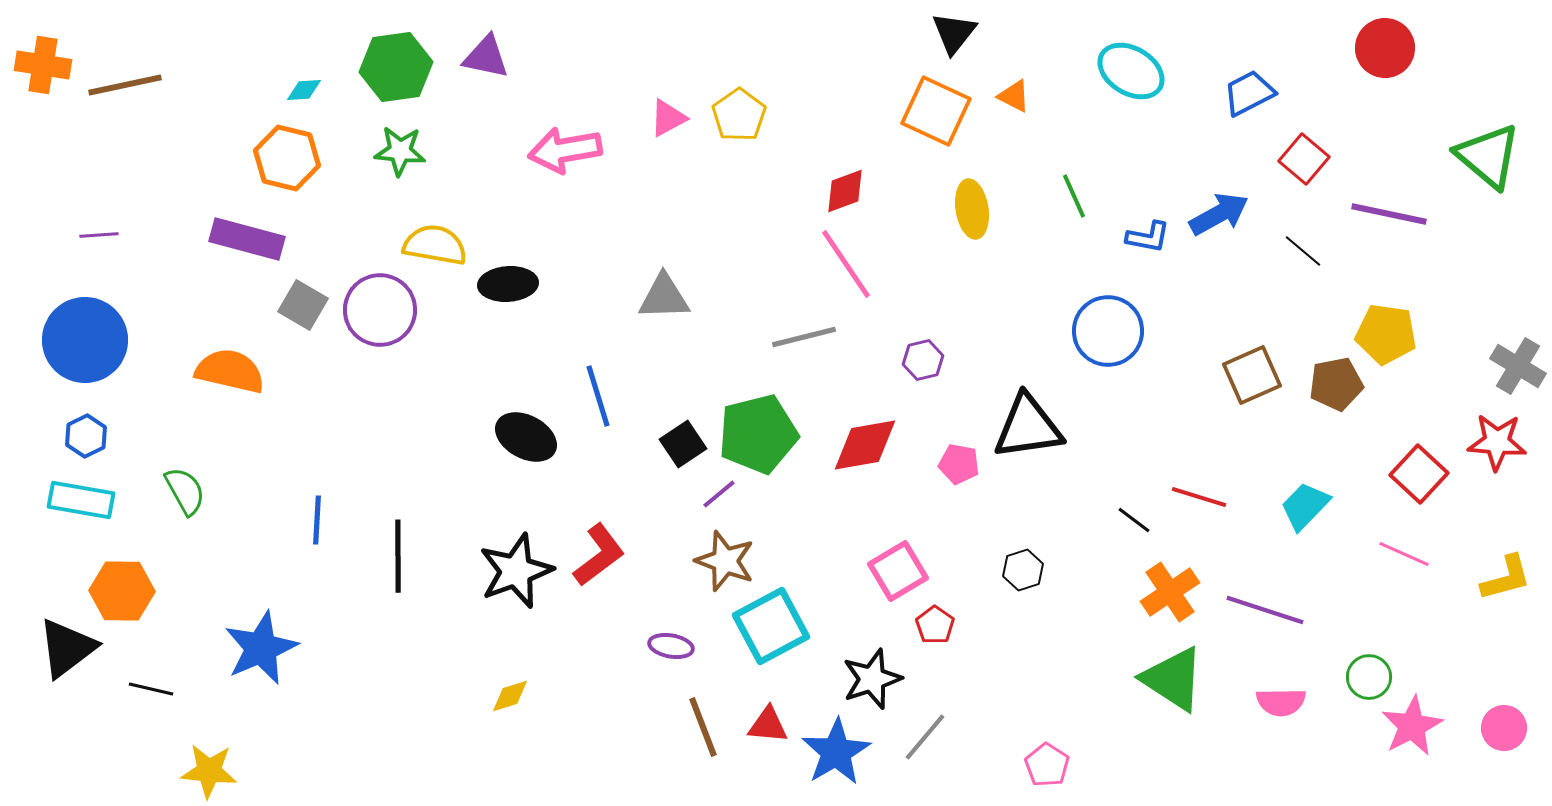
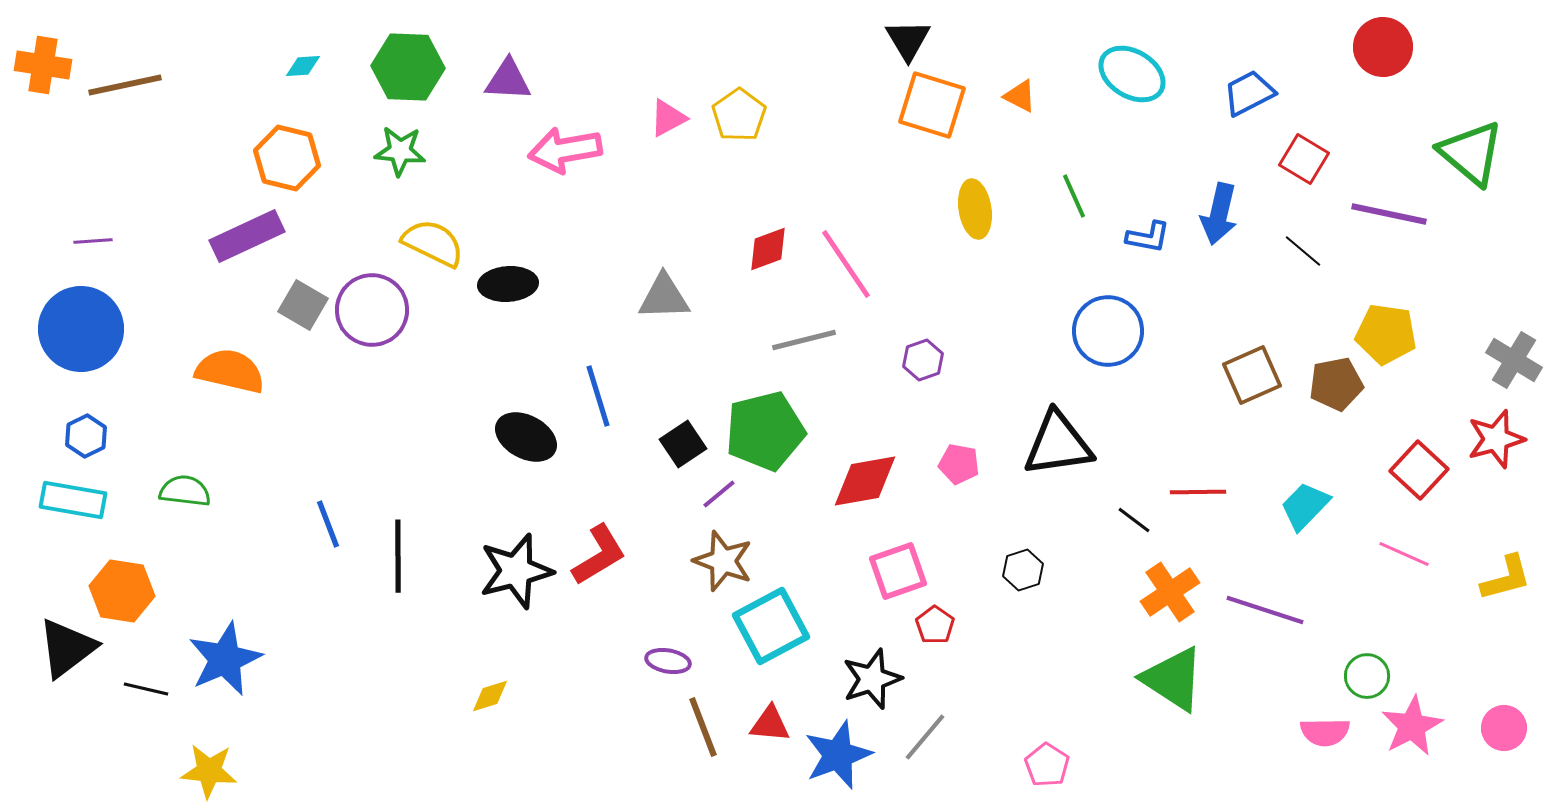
black triangle at (954, 33): moved 46 px left, 7 px down; rotated 9 degrees counterclockwise
red circle at (1385, 48): moved 2 px left, 1 px up
purple triangle at (486, 57): moved 22 px right, 23 px down; rotated 9 degrees counterclockwise
green hexagon at (396, 67): moved 12 px right; rotated 10 degrees clockwise
cyan ellipse at (1131, 71): moved 1 px right, 3 px down
cyan diamond at (304, 90): moved 1 px left, 24 px up
orange triangle at (1014, 96): moved 6 px right
orange square at (936, 111): moved 4 px left, 6 px up; rotated 8 degrees counterclockwise
green triangle at (1488, 156): moved 17 px left, 3 px up
red square at (1304, 159): rotated 9 degrees counterclockwise
red diamond at (845, 191): moved 77 px left, 58 px down
yellow ellipse at (972, 209): moved 3 px right
blue arrow at (1219, 214): rotated 132 degrees clockwise
purple line at (99, 235): moved 6 px left, 6 px down
purple rectangle at (247, 239): moved 3 px up; rotated 40 degrees counterclockwise
yellow semicircle at (435, 245): moved 2 px left, 2 px up; rotated 16 degrees clockwise
purple circle at (380, 310): moved 8 px left
gray line at (804, 337): moved 3 px down
blue circle at (85, 340): moved 4 px left, 11 px up
purple hexagon at (923, 360): rotated 6 degrees counterclockwise
gray cross at (1518, 366): moved 4 px left, 6 px up
black triangle at (1028, 427): moved 30 px right, 17 px down
green pentagon at (758, 434): moved 7 px right, 3 px up
red star at (1497, 442): moved 1 px left, 3 px up; rotated 20 degrees counterclockwise
red diamond at (865, 445): moved 36 px down
red square at (1419, 474): moved 4 px up
green semicircle at (185, 491): rotated 54 degrees counterclockwise
red line at (1199, 497): moved 1 px left, 5 px up; rotated 18 degrees counterclockwise
cyan rectangle at (81, 500): moved 8 px left
blue line at (317, 520): moved 11 px right, 4 px down; rotated 24 degrees counterclockwise
red L-shape at (599, 555): rotated 6 degrees clockwise
brown star at (725, 561): moved 2 px left
black star at (516, 571): rotated 6 degrees clockwise
pink square at (898, 571): rotated 12 degrees clockwise
orange hexagon at (122, 591): rotated 8 degrees clockwise
purple ellipse at (671, 646): moved 3 px left, 15 px down
blue star at (261, 648): moved 36 px left, 11 px down
green circle at (1369, 677): moved 2 px left, 1 px up
black line at (151, 689): moved 5 px left
yellow diamond at (510, 696): moved 20 px left
pink semicircle at (1281, 702): moved 44 px right, 30 px down
red triangle at (768, 725): moved 2 px right, 1 px up
blue star at (836, 752): moved 2 px right, 3 px down; rotated 10 degrees clockwise
